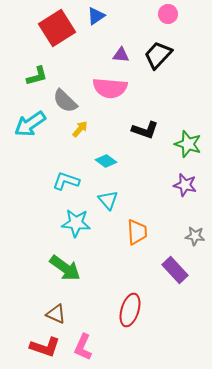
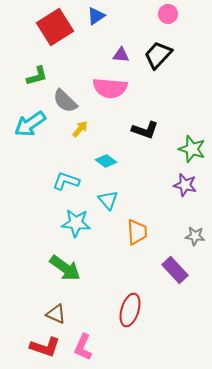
red square: moved 2 px left, 1 px up
green star: moved 4 px right, 5 px down
